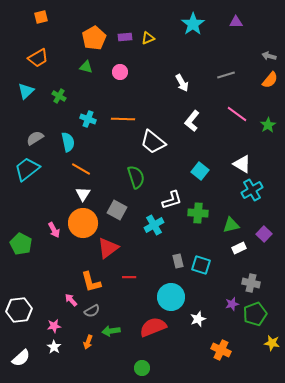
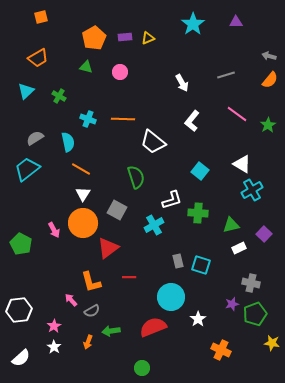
white star at (198, 319): rotated 14 degrees counterclockwise
pink star at (54, 326): rotated 24 degrees counterclockwise
